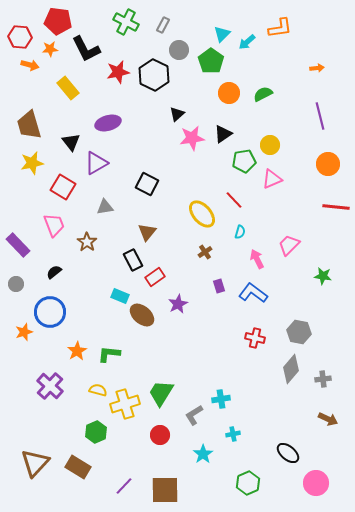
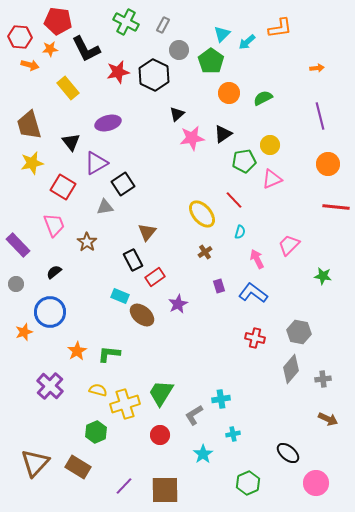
green semicircle at (263, 94): moved 4 px down
black square at (147, 184): moved 24 px left; rotated 30 degrees clockwise
